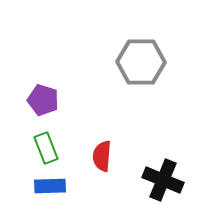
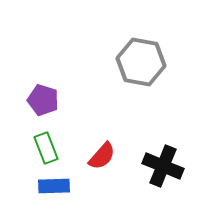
gray hexagon: rotated 9 degrees clockwise
red semicircle: rotated 144 degrees counterclockwise
black cross: moved 14 px up
blue rectangle: moved 4 px right
